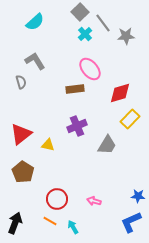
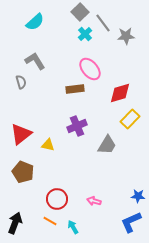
brown pentagon: rotated 10 degrees counterclockwise
